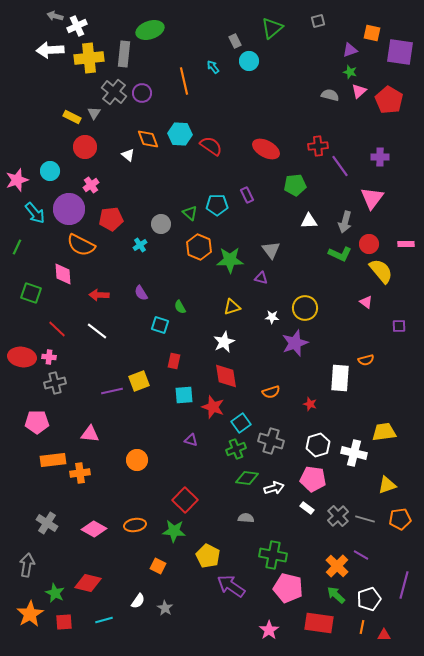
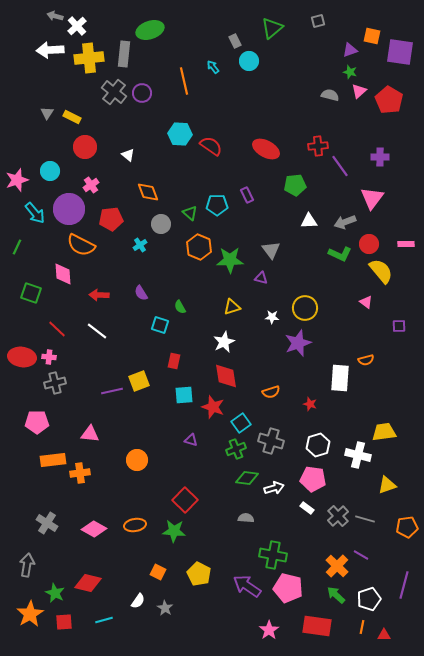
white cross at (77, 26): rotated 18 degrees counterclockwise
orange square at (372, 33): moved 3 px down
gray triangle at (94, 113): moved 47 px left
orange diamond at (148, 139): moved 53 px down
gray arrow at (345, 222): rotated 55 degrees clockwise
purple star at (295, 343): moved 3 px right
white cross at (354, 453): moved 4 px right, 2 px down
orange pentagon at (400, 519): moved 7 px right, 8 px down
yellow pentagon at (208, 556): moved 9 px left, 18 px down
orange square at (158, 566): moved 6 px down
purple arrow at (231, 586): moved 16 px right
red rectangle at (319, 623): moved 2 px left, 3 px down
